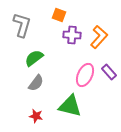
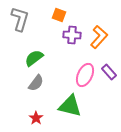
gray L-shape: moved 2 px left, 6 px up
red star: moved 2 px down; rotated 24 degrees clockwise
